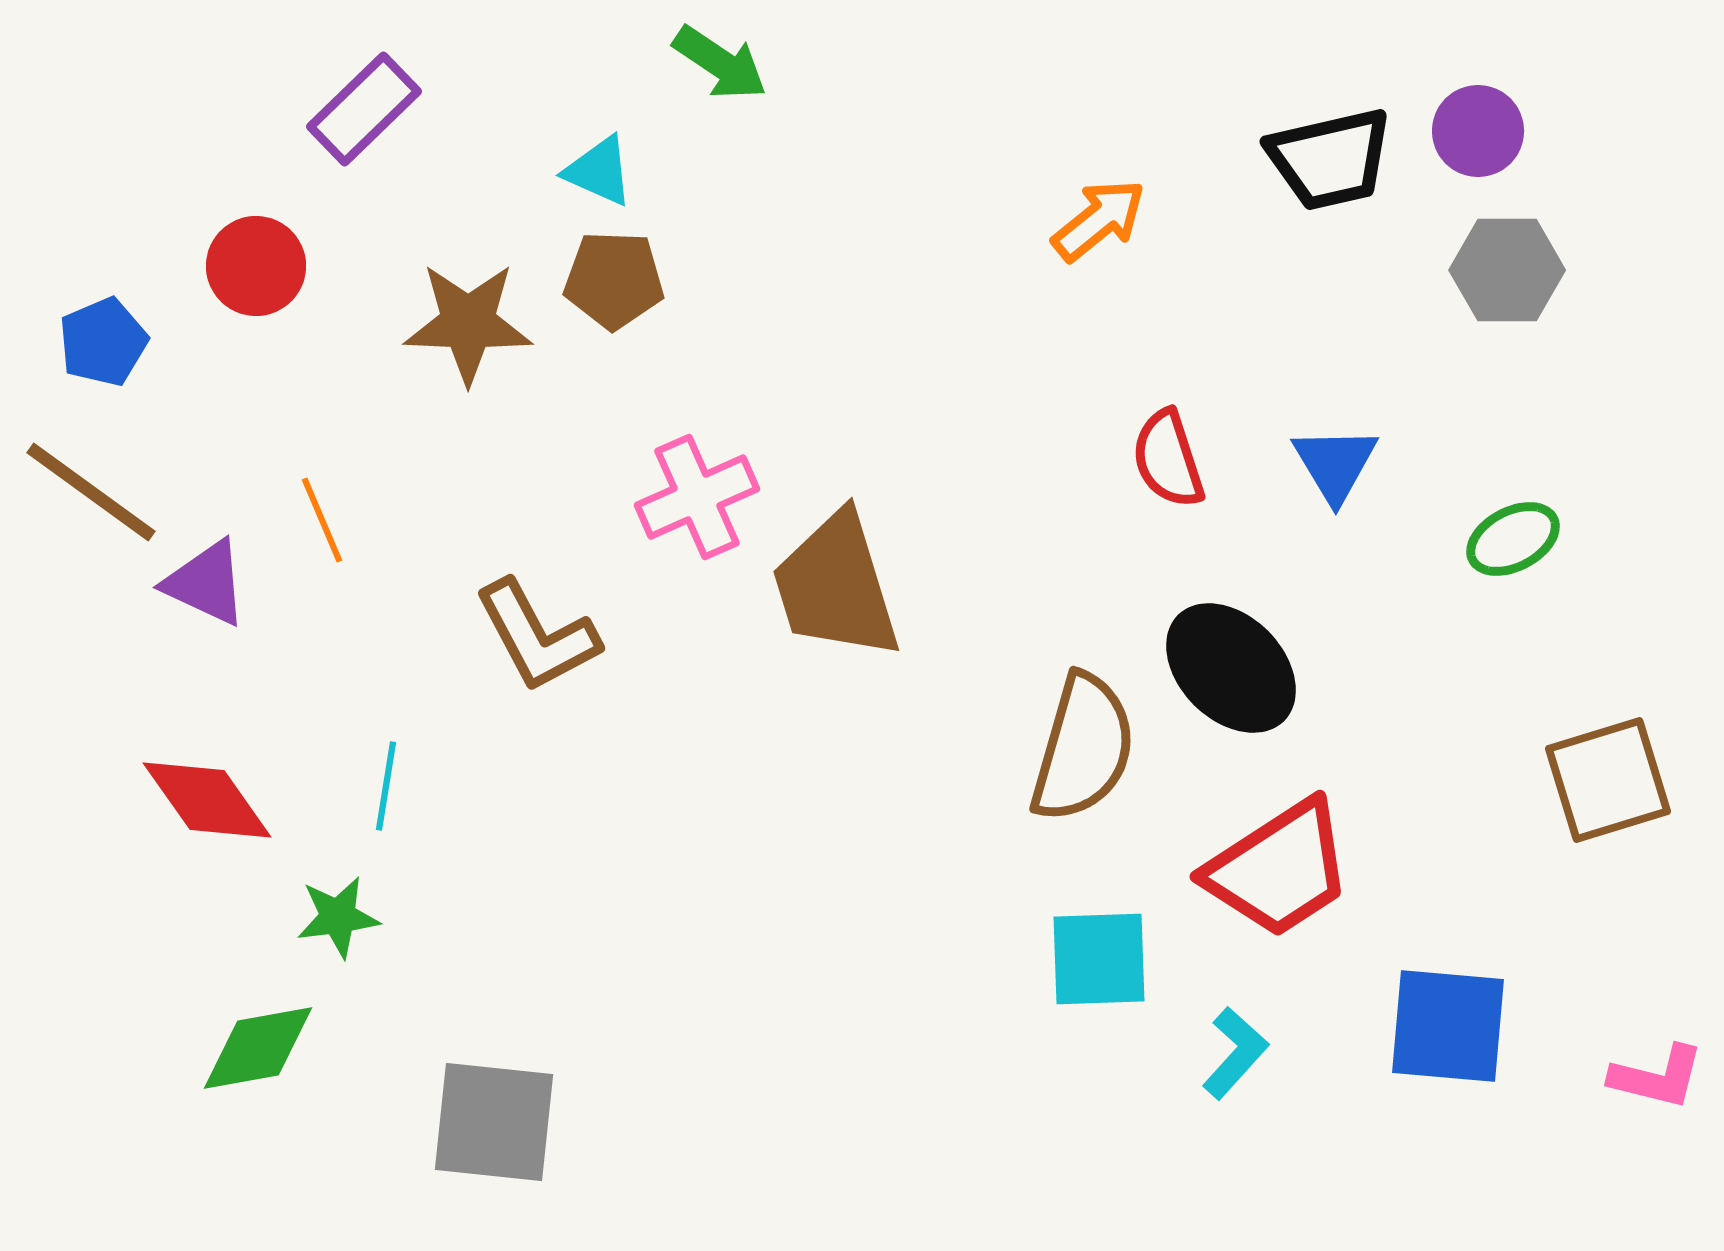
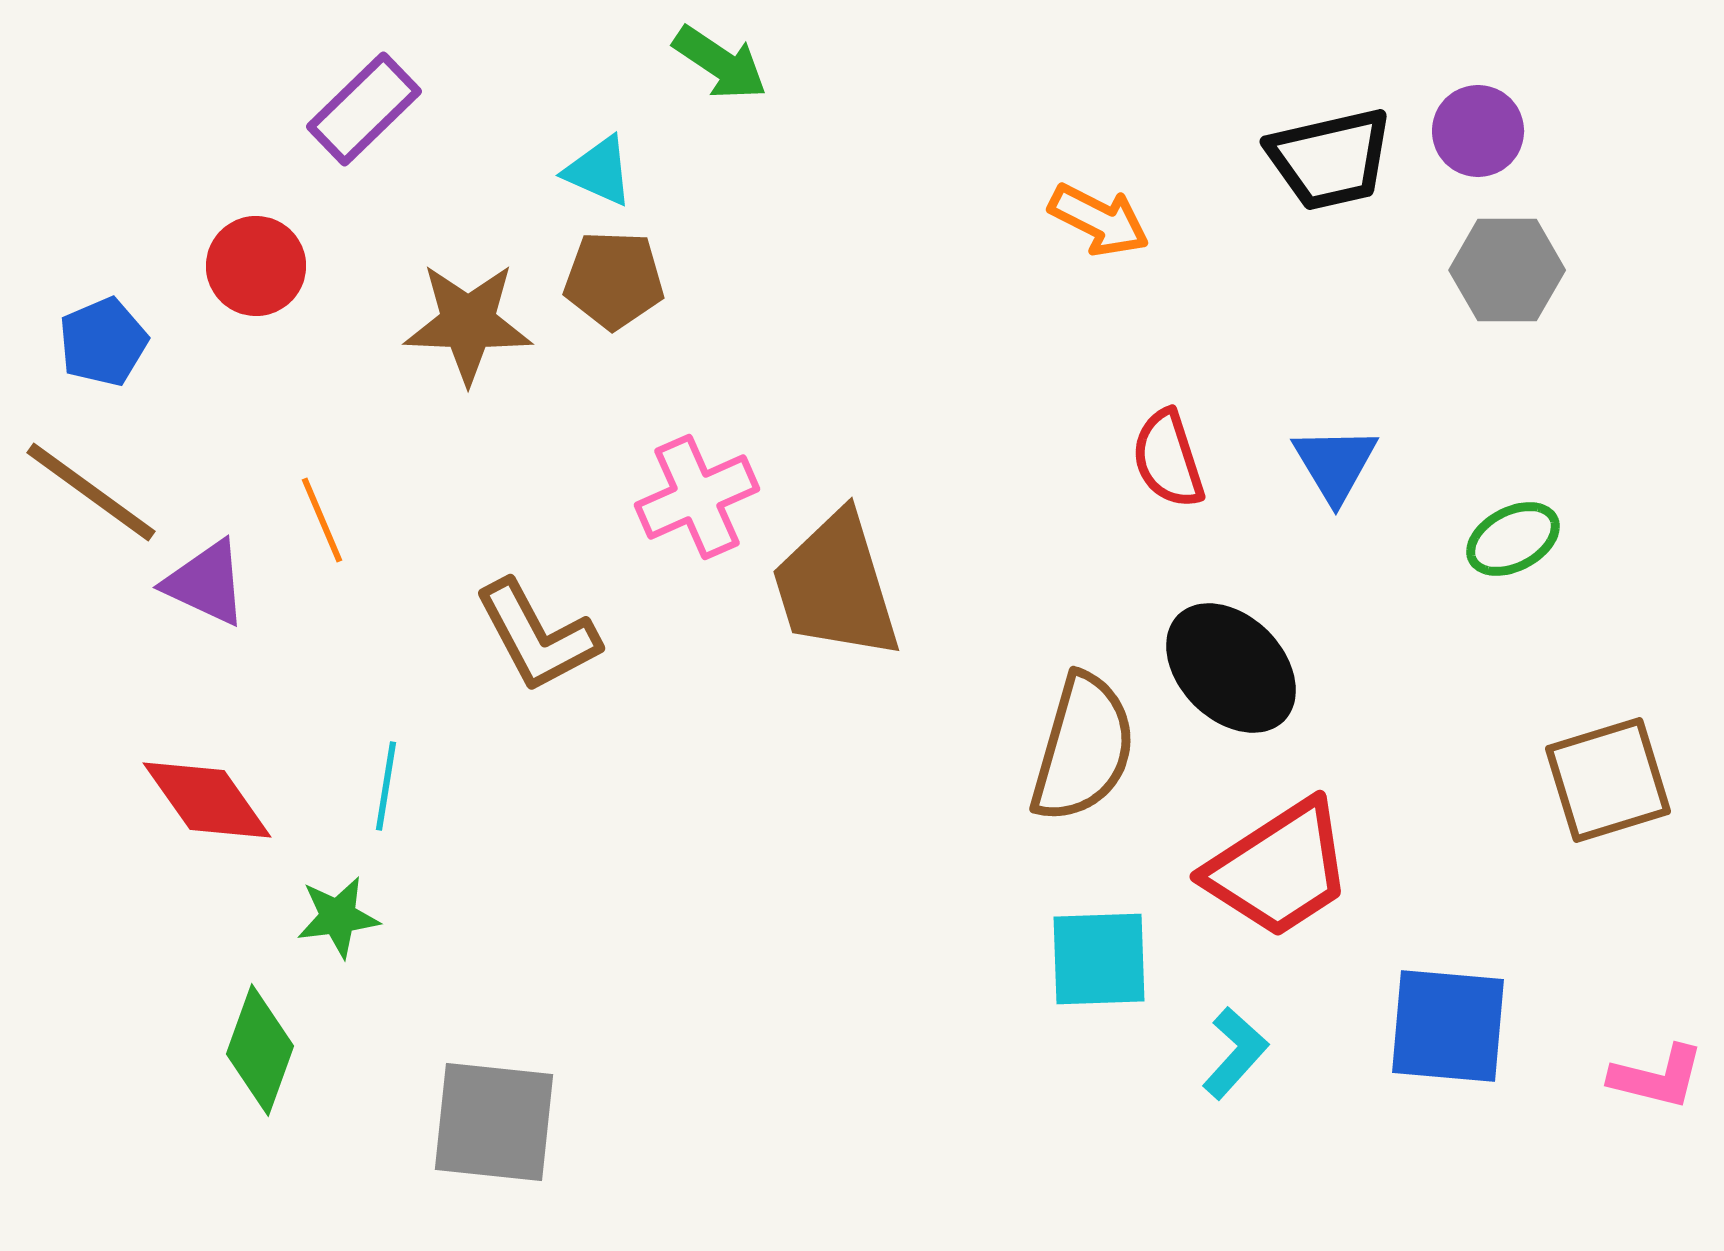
orange arrow: rotated 66 degrees clockwise
green diamond: moved 2 px right, 2 px down; rotated 60 degrees counterclockwise
